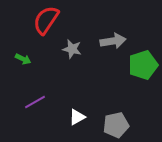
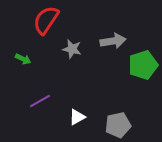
purple line: moved 5 px right, 1 px up
gray pentagon: moved 2 px right
